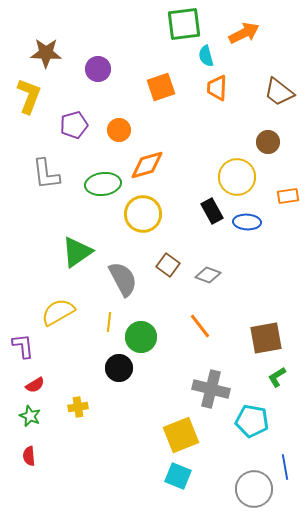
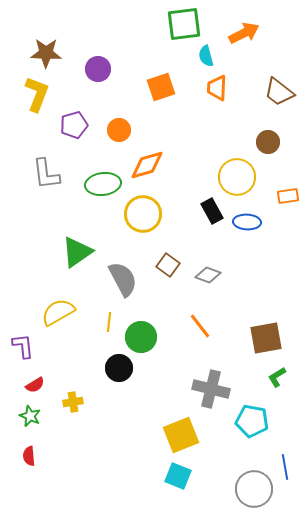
yellow L-shape at (29, 96): moved 8 px right, 2 px up
yellow cross at (78, 407): moved 5 px left, 5 px up
